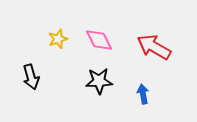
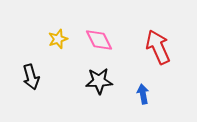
red arrow: moved 4 px right; rotated 36 degrees clockwise
